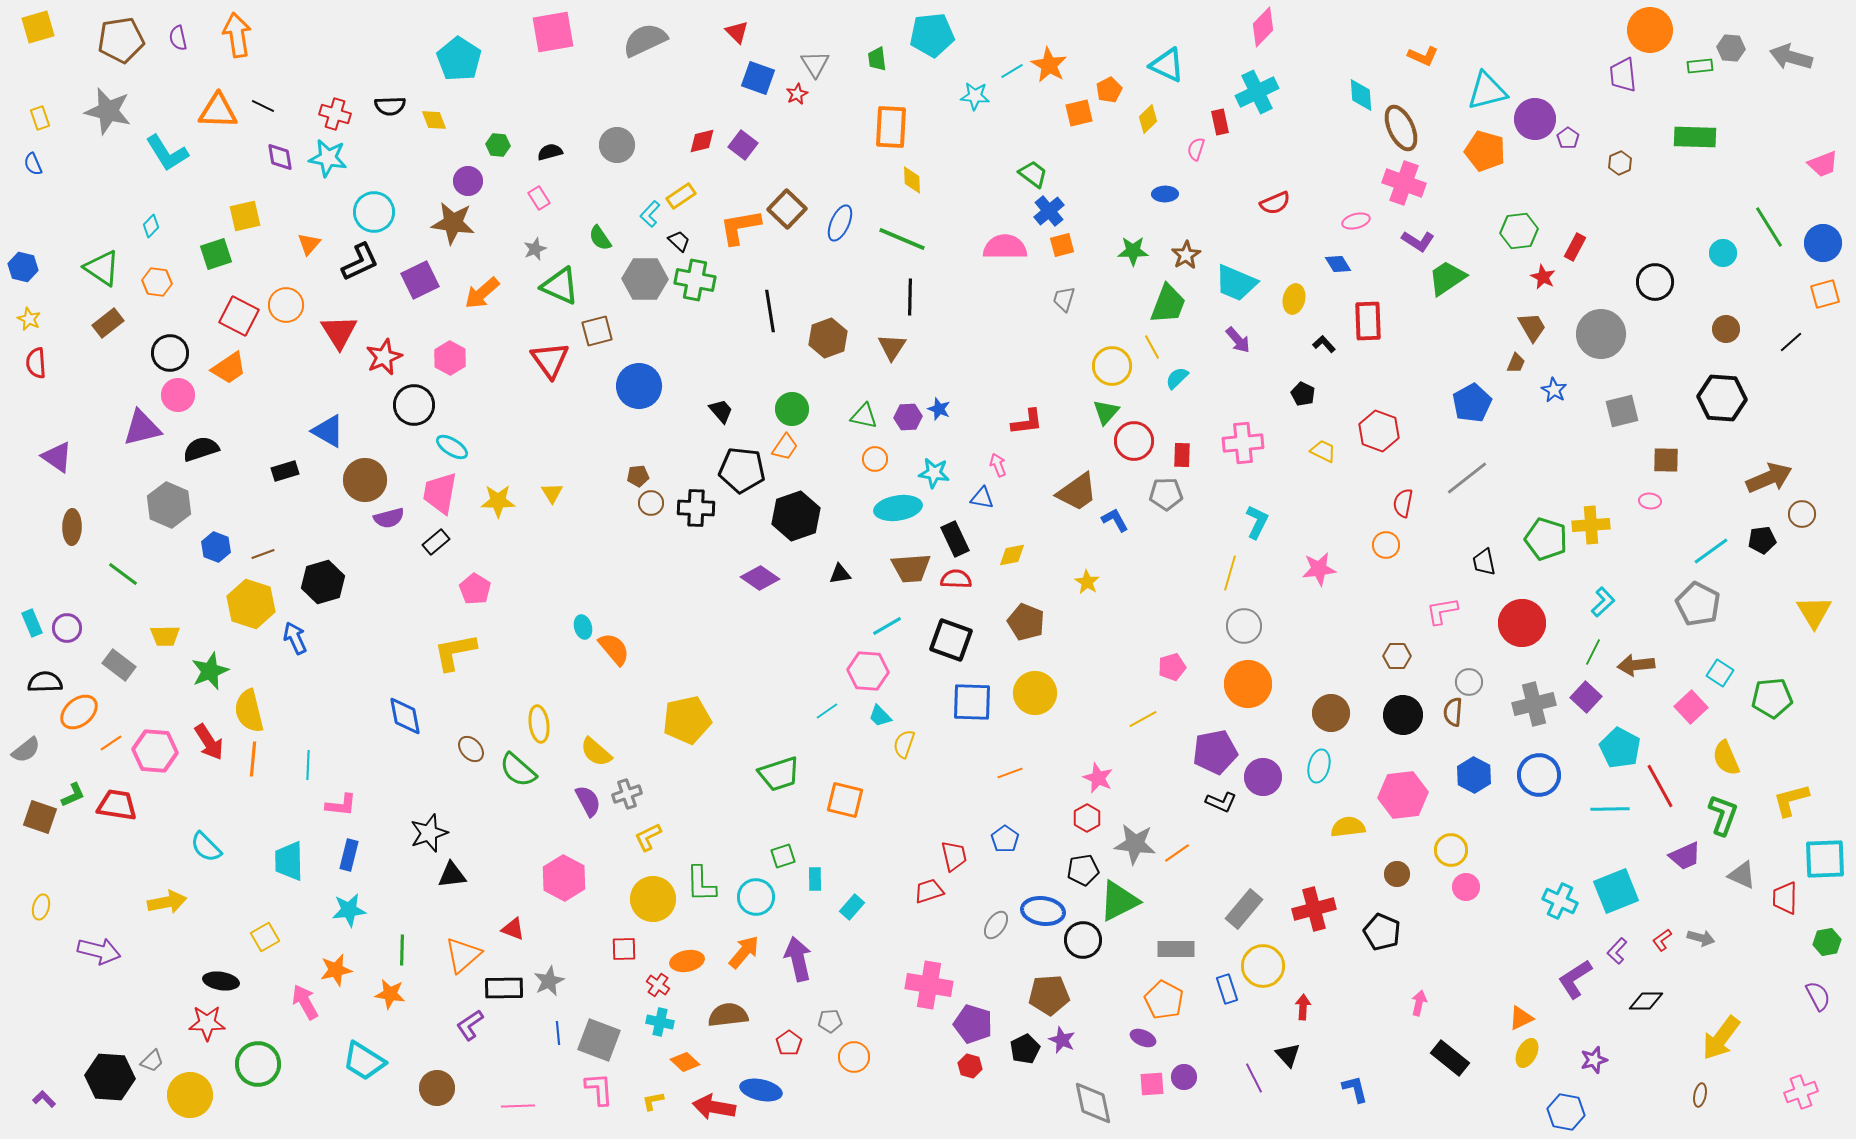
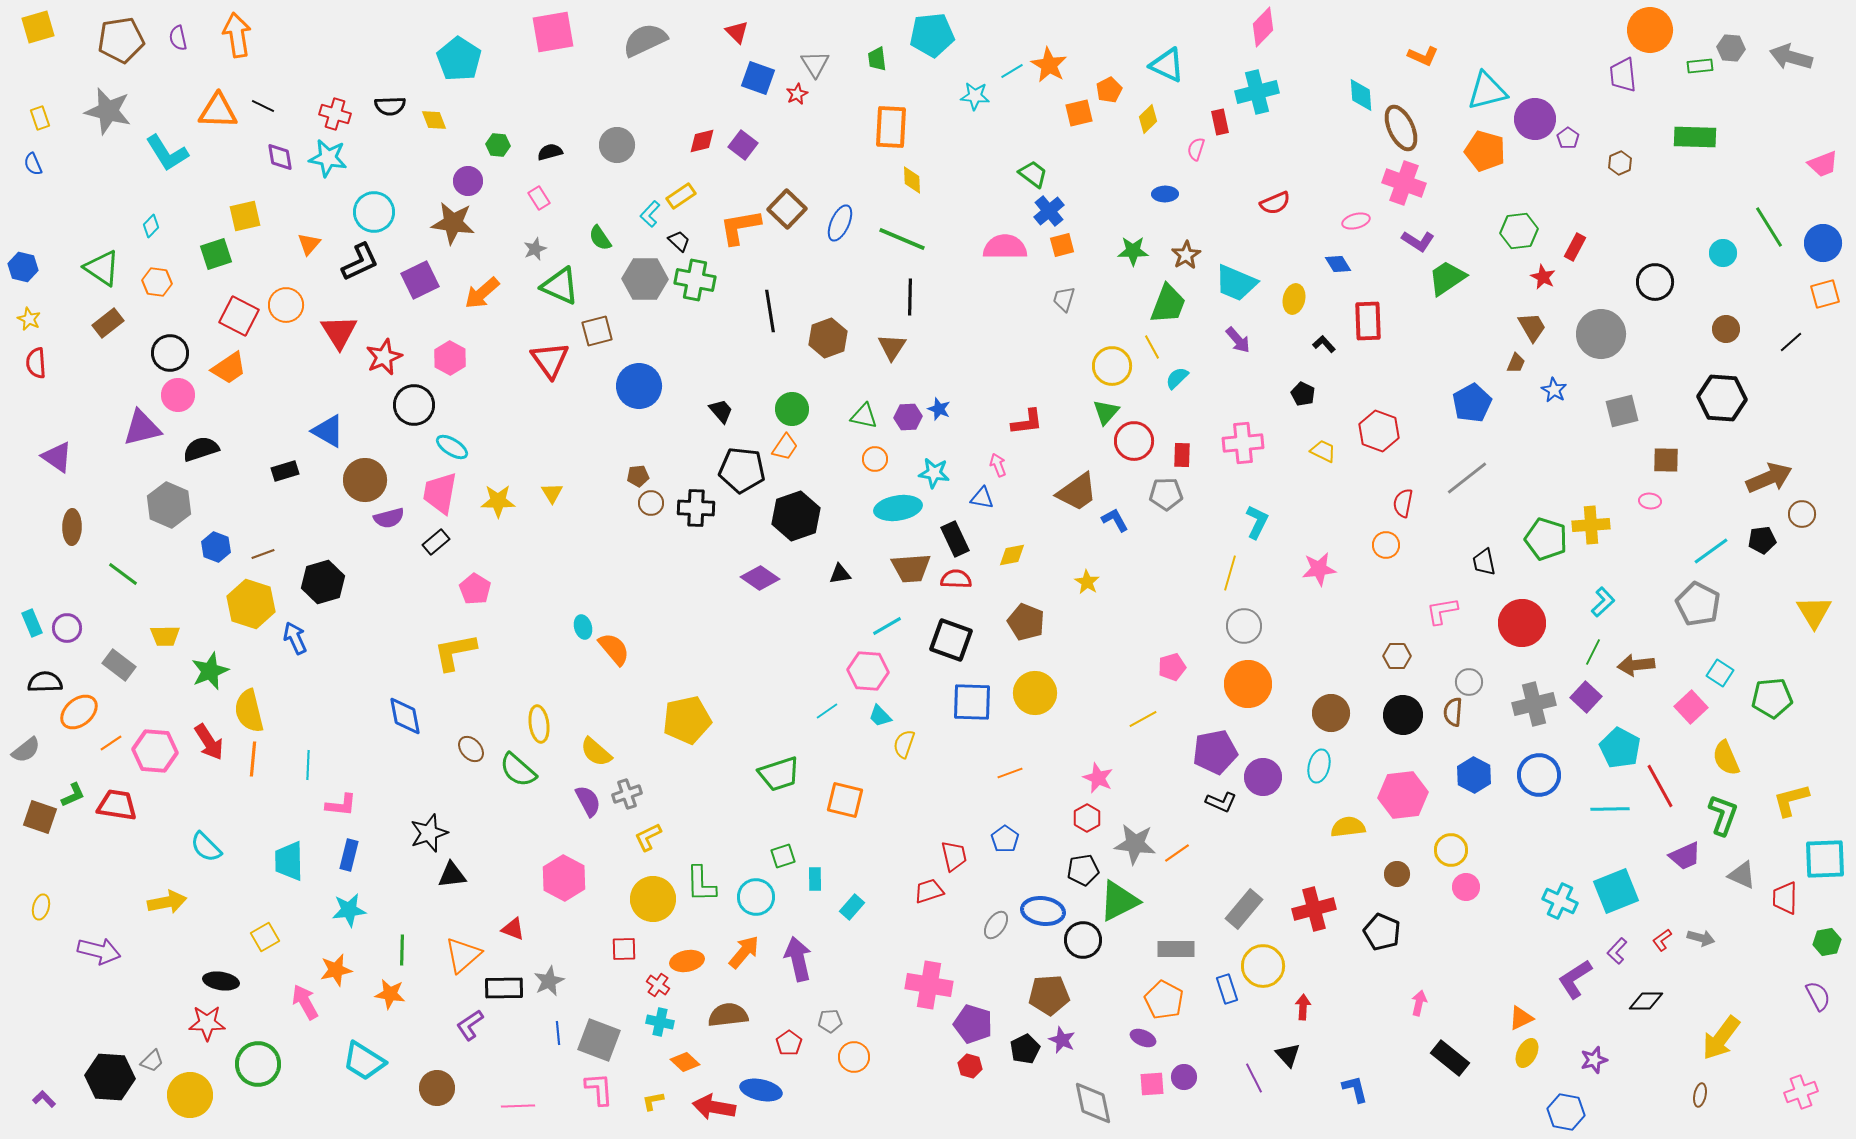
cyan cross at (1257, 92): rotated 12 degrees clockwise
